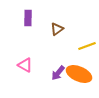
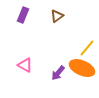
purple rectangle: moved 5 px left, 3 px up; rotated 21 degrees clockwise
brown triangle: moved 13 px up
yellow line: moved 2 px down; rotated 30 degrees counterclockwise
orange ellipse: moved 3 px right, 6 px up
